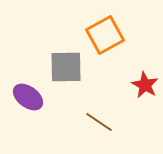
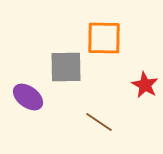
orange square: moved 1 px left, 3 px down; rotated 30 degrees clockwise
